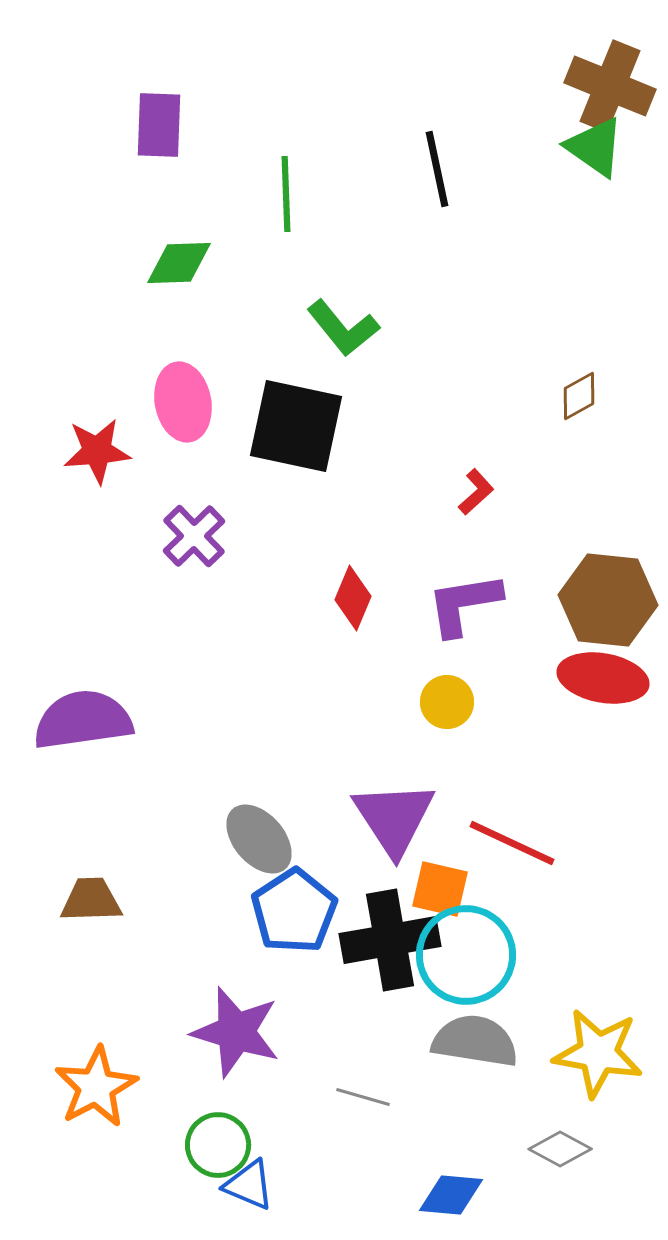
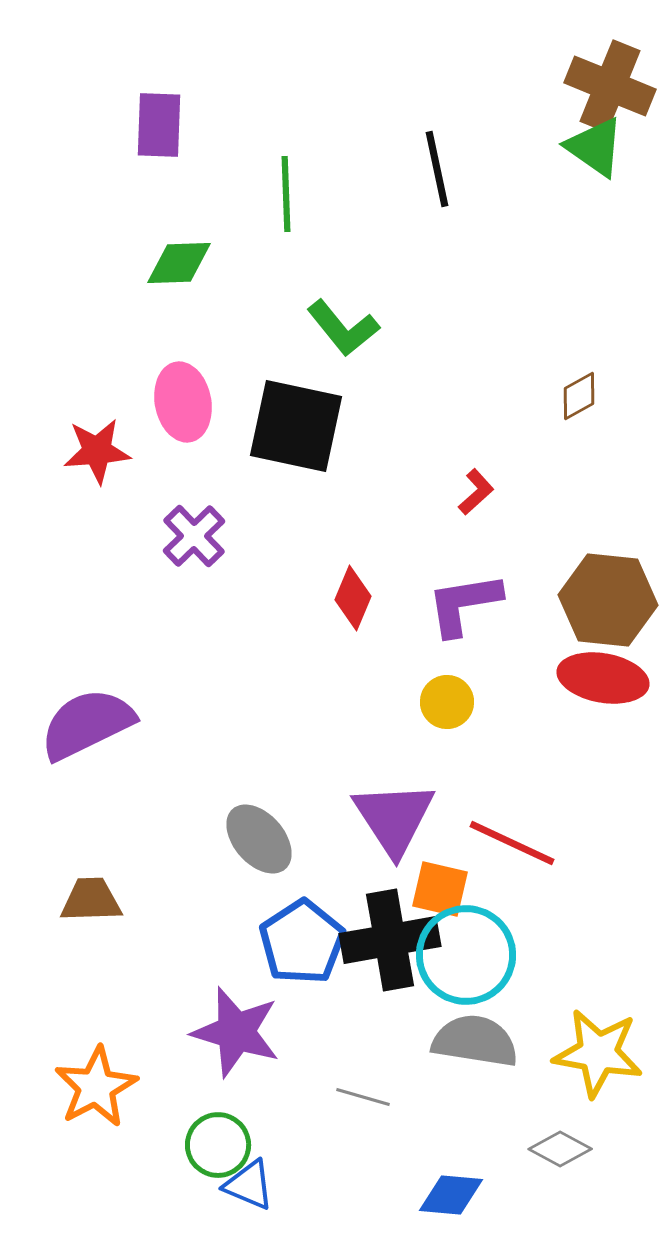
purple semicircle: moved 4 px right, 4 px down; rotated 18 degrees counterclockwise
blue pentagon: moved 8 px right, 31 px down
